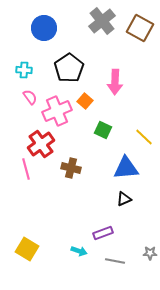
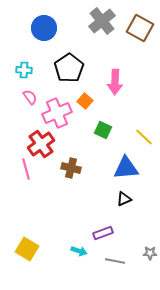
pink cross: moved 2 px down
